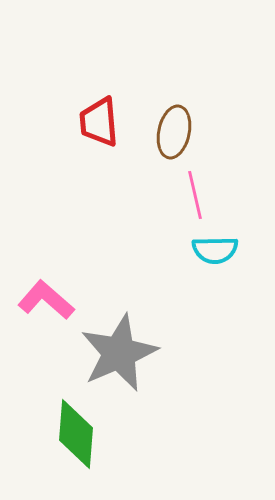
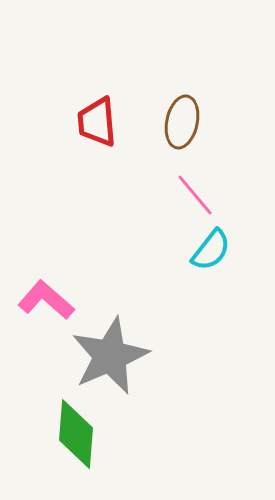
red trapezoid: moved 2 px left
brown ellipse: moved 8 px right, 10 px up
pink line: rotated 27 degrees counterclockwise
cyan semicircle: moved 4 px left; rotated 51 degrees counterclockwise
gray star: moved 9 px left, 3 px down
